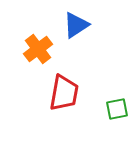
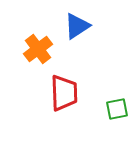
blue triangle: moved 1 px right, 1 px down
red trapezoid: rotated 12 degrees counterclockwise
